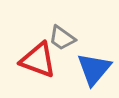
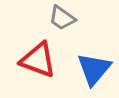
gray trapezoid: moved 20 px up
